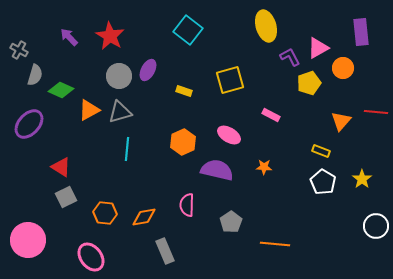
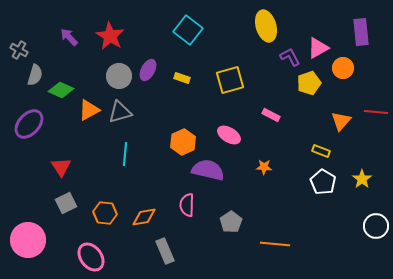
yellow rectangle at (184, 91): moved 2 px left, 13 px up
cyan line at (127, 149): moved 2 px left, 5 px down
red triangle at (61, 167): rotated 25 degrees clockwise
purple semicircle at (217, 170): moved 9 px left
gray square at (66, 197): moved 6 px down
